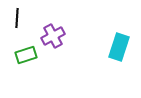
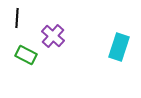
purple cross: rotated 20 degrees counterclockwise
green rectangle: rotated 45 degrees clockwise
